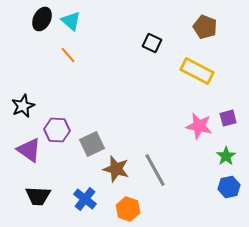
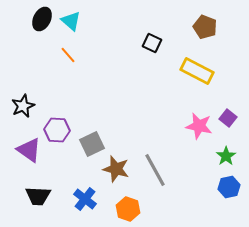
purple square: rotated 36 degrees counterclockwise
